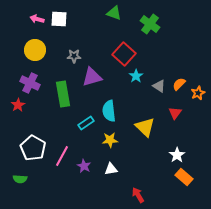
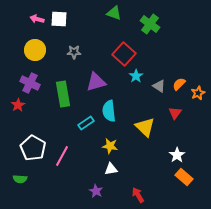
gray star: moved 4 px up
purple triangle: moved 4 px right, 5 px down
yellow star: moved 6 px down; rotated 14 degrees clockwise
purple star: moved 12 px right, 25 px down
